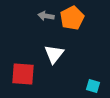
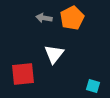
gray arrow: moved 2 px left, 2 px down
red square: rotated 10 degrees counterclockwise
